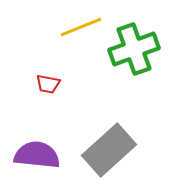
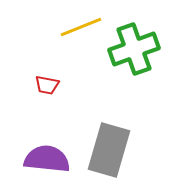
red trapezoid: moved 1 px left, 1 px down
gray rectangle: rotated 32 degrees counterclockwise
purple semicircle: moved 10 px right, 4 px down
